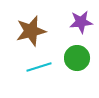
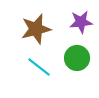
brown star: moved 5 px right, 2 px up
cyan line: rotated 55 degrees clockwise
